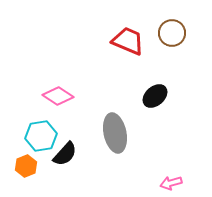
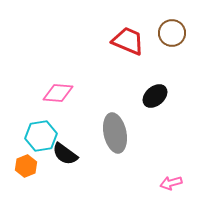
pink diamond: moved 3 px up; rotated 28 degrees counterclockwise
black semicircle: rotated 84 degrees clockwise
